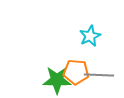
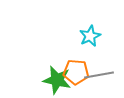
gray line: rotated 12 degrees counterclockwise
green star: rotated 12 degrees clockwise
